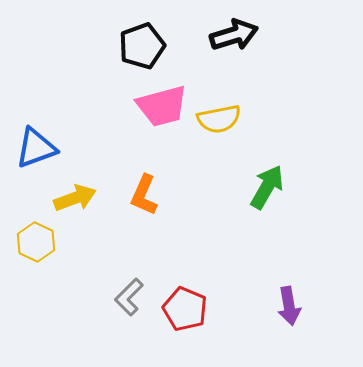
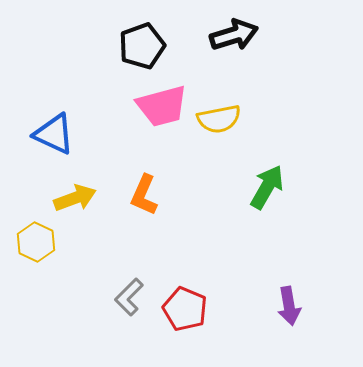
blue triangle: moved 18 px right, 14 px up; rotated 45 degrees clockwise
